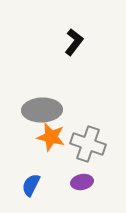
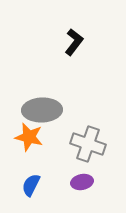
orange star: moved 22 px left
